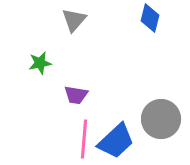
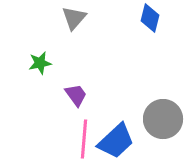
gray triangle: moved 2 px up
purple trapezoid: rotated 135 degrees counterclockwise
gray circle: moved 2 px right
